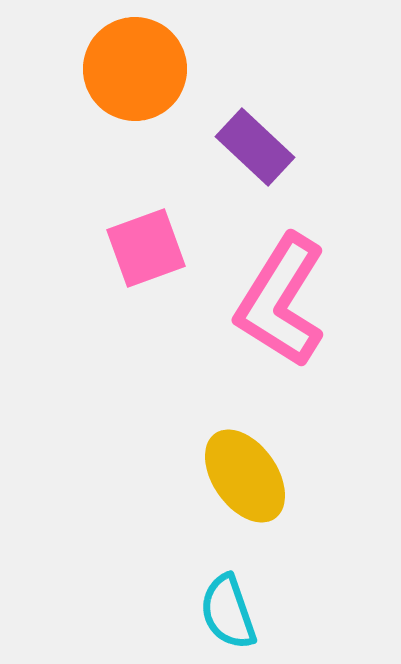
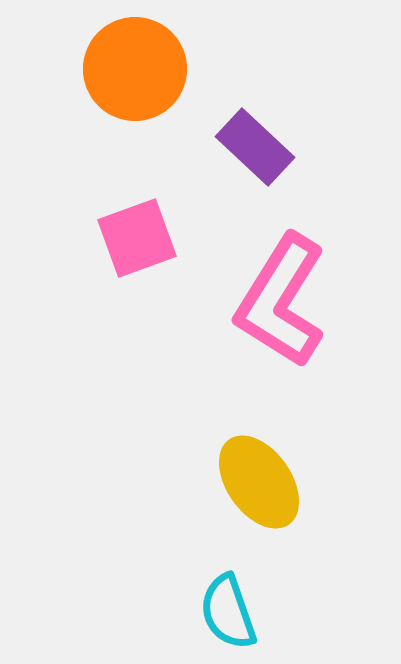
pink square: moved 9 px left, 10 px up
yellow ellipse: moved 14 px right, 6 px down
